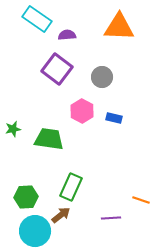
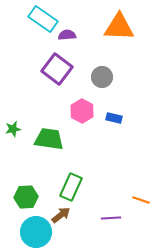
cyan rectangle: moved 6 px right
cyan circle: moved 1 px right, 1 px down
